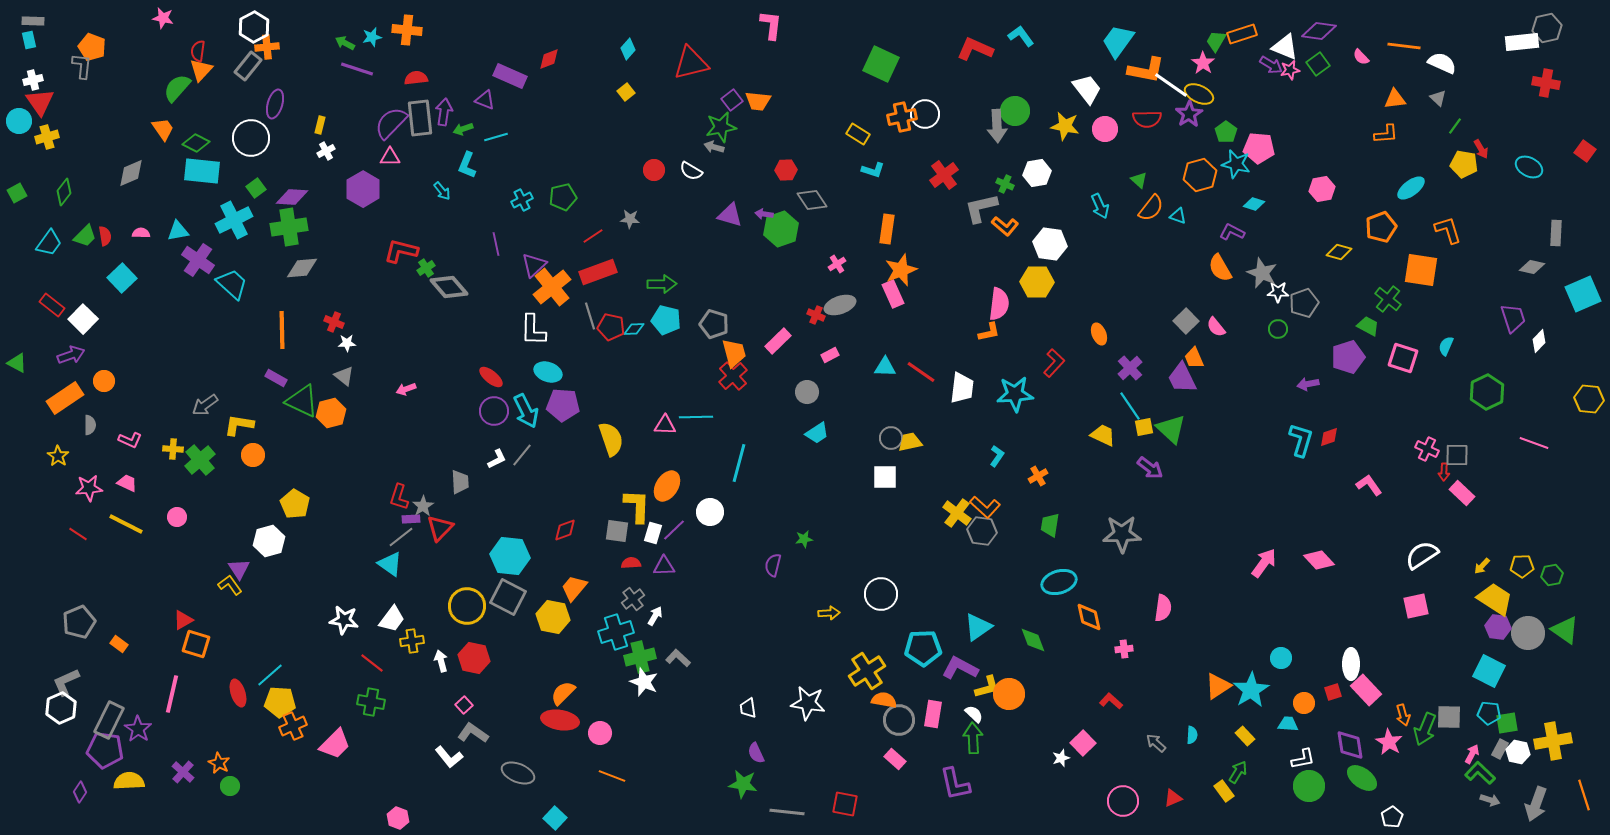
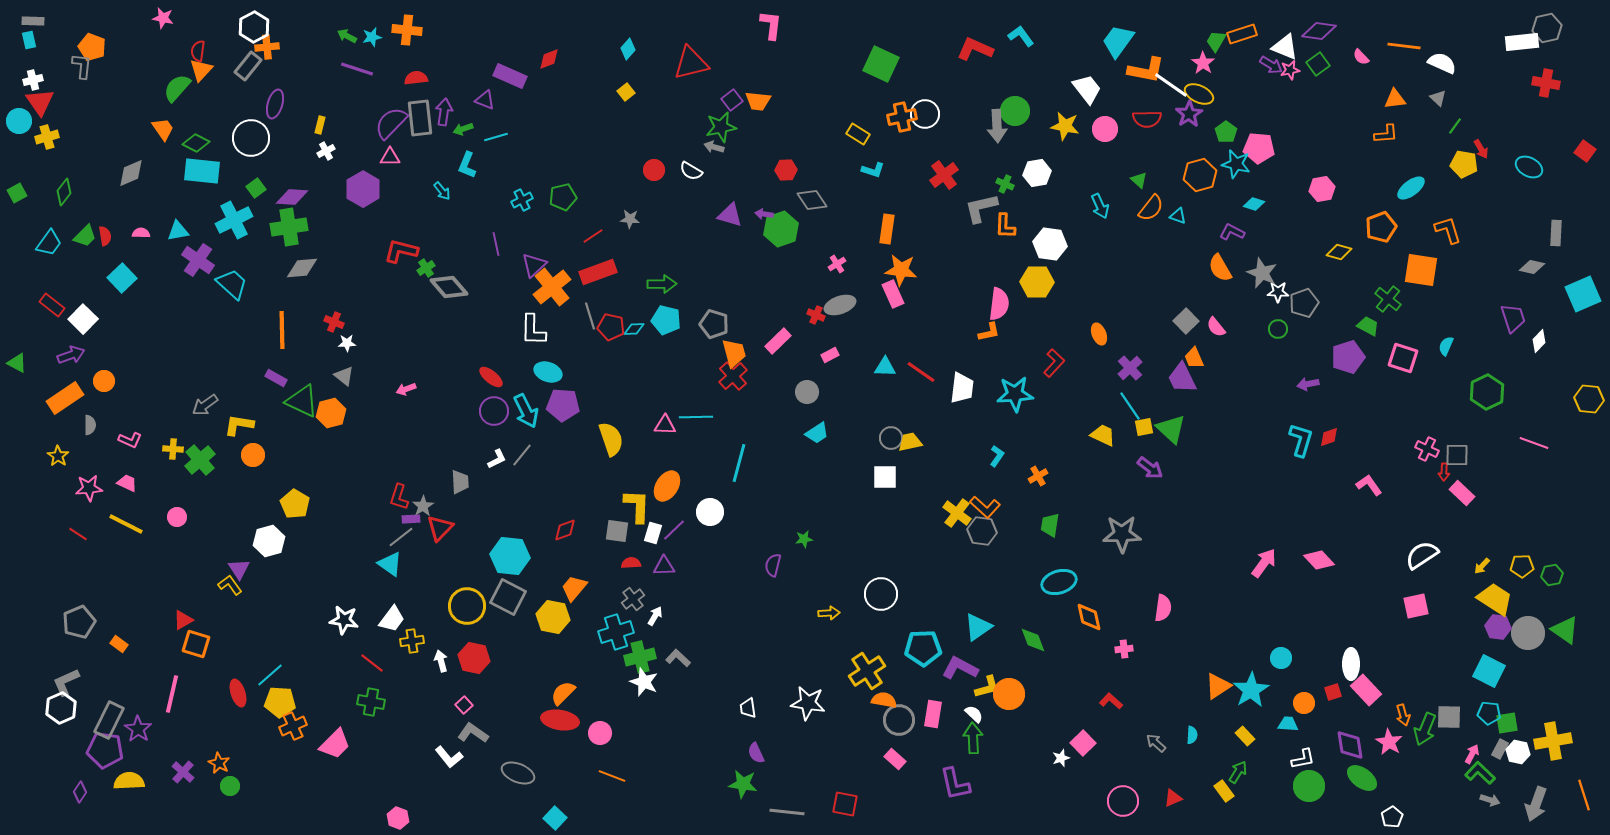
green arrow at (345, 43): moved 2 px right, 7 px up
orange L-shape at (1005, 226): rotated 52 degrees clockwise
orange star at (901, 270): rotated 28 degrees clockwise
